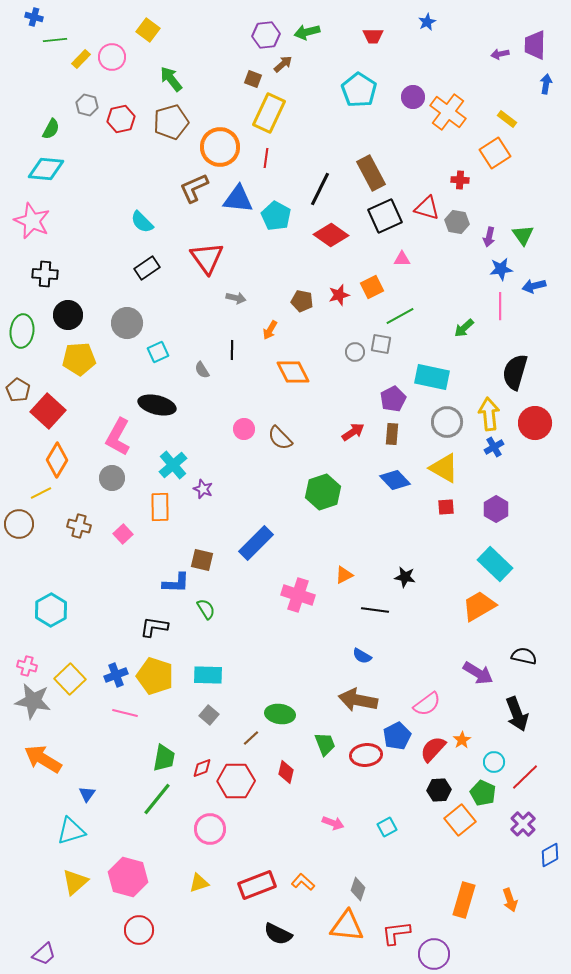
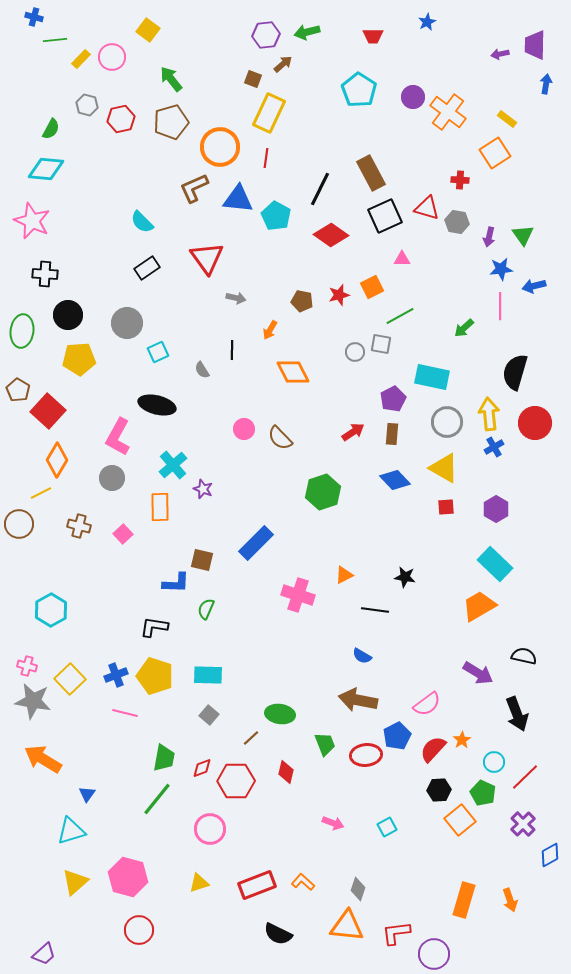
green semicircle at (206, 609): rotated 125 degrees counterclockwise
